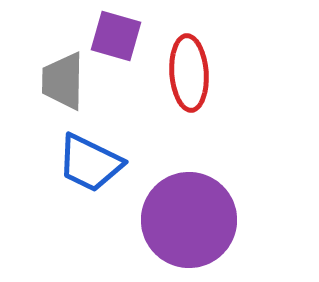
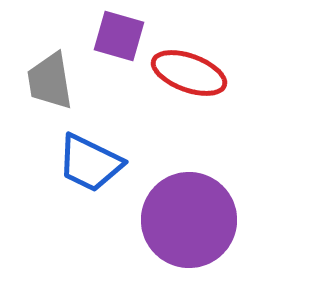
purple square: moved 3 px right
red ellipse: rotated 66 degrees counterclockwise
gray trapezoid: moved 13 px left; rotated 10 degrees counterclockwise
